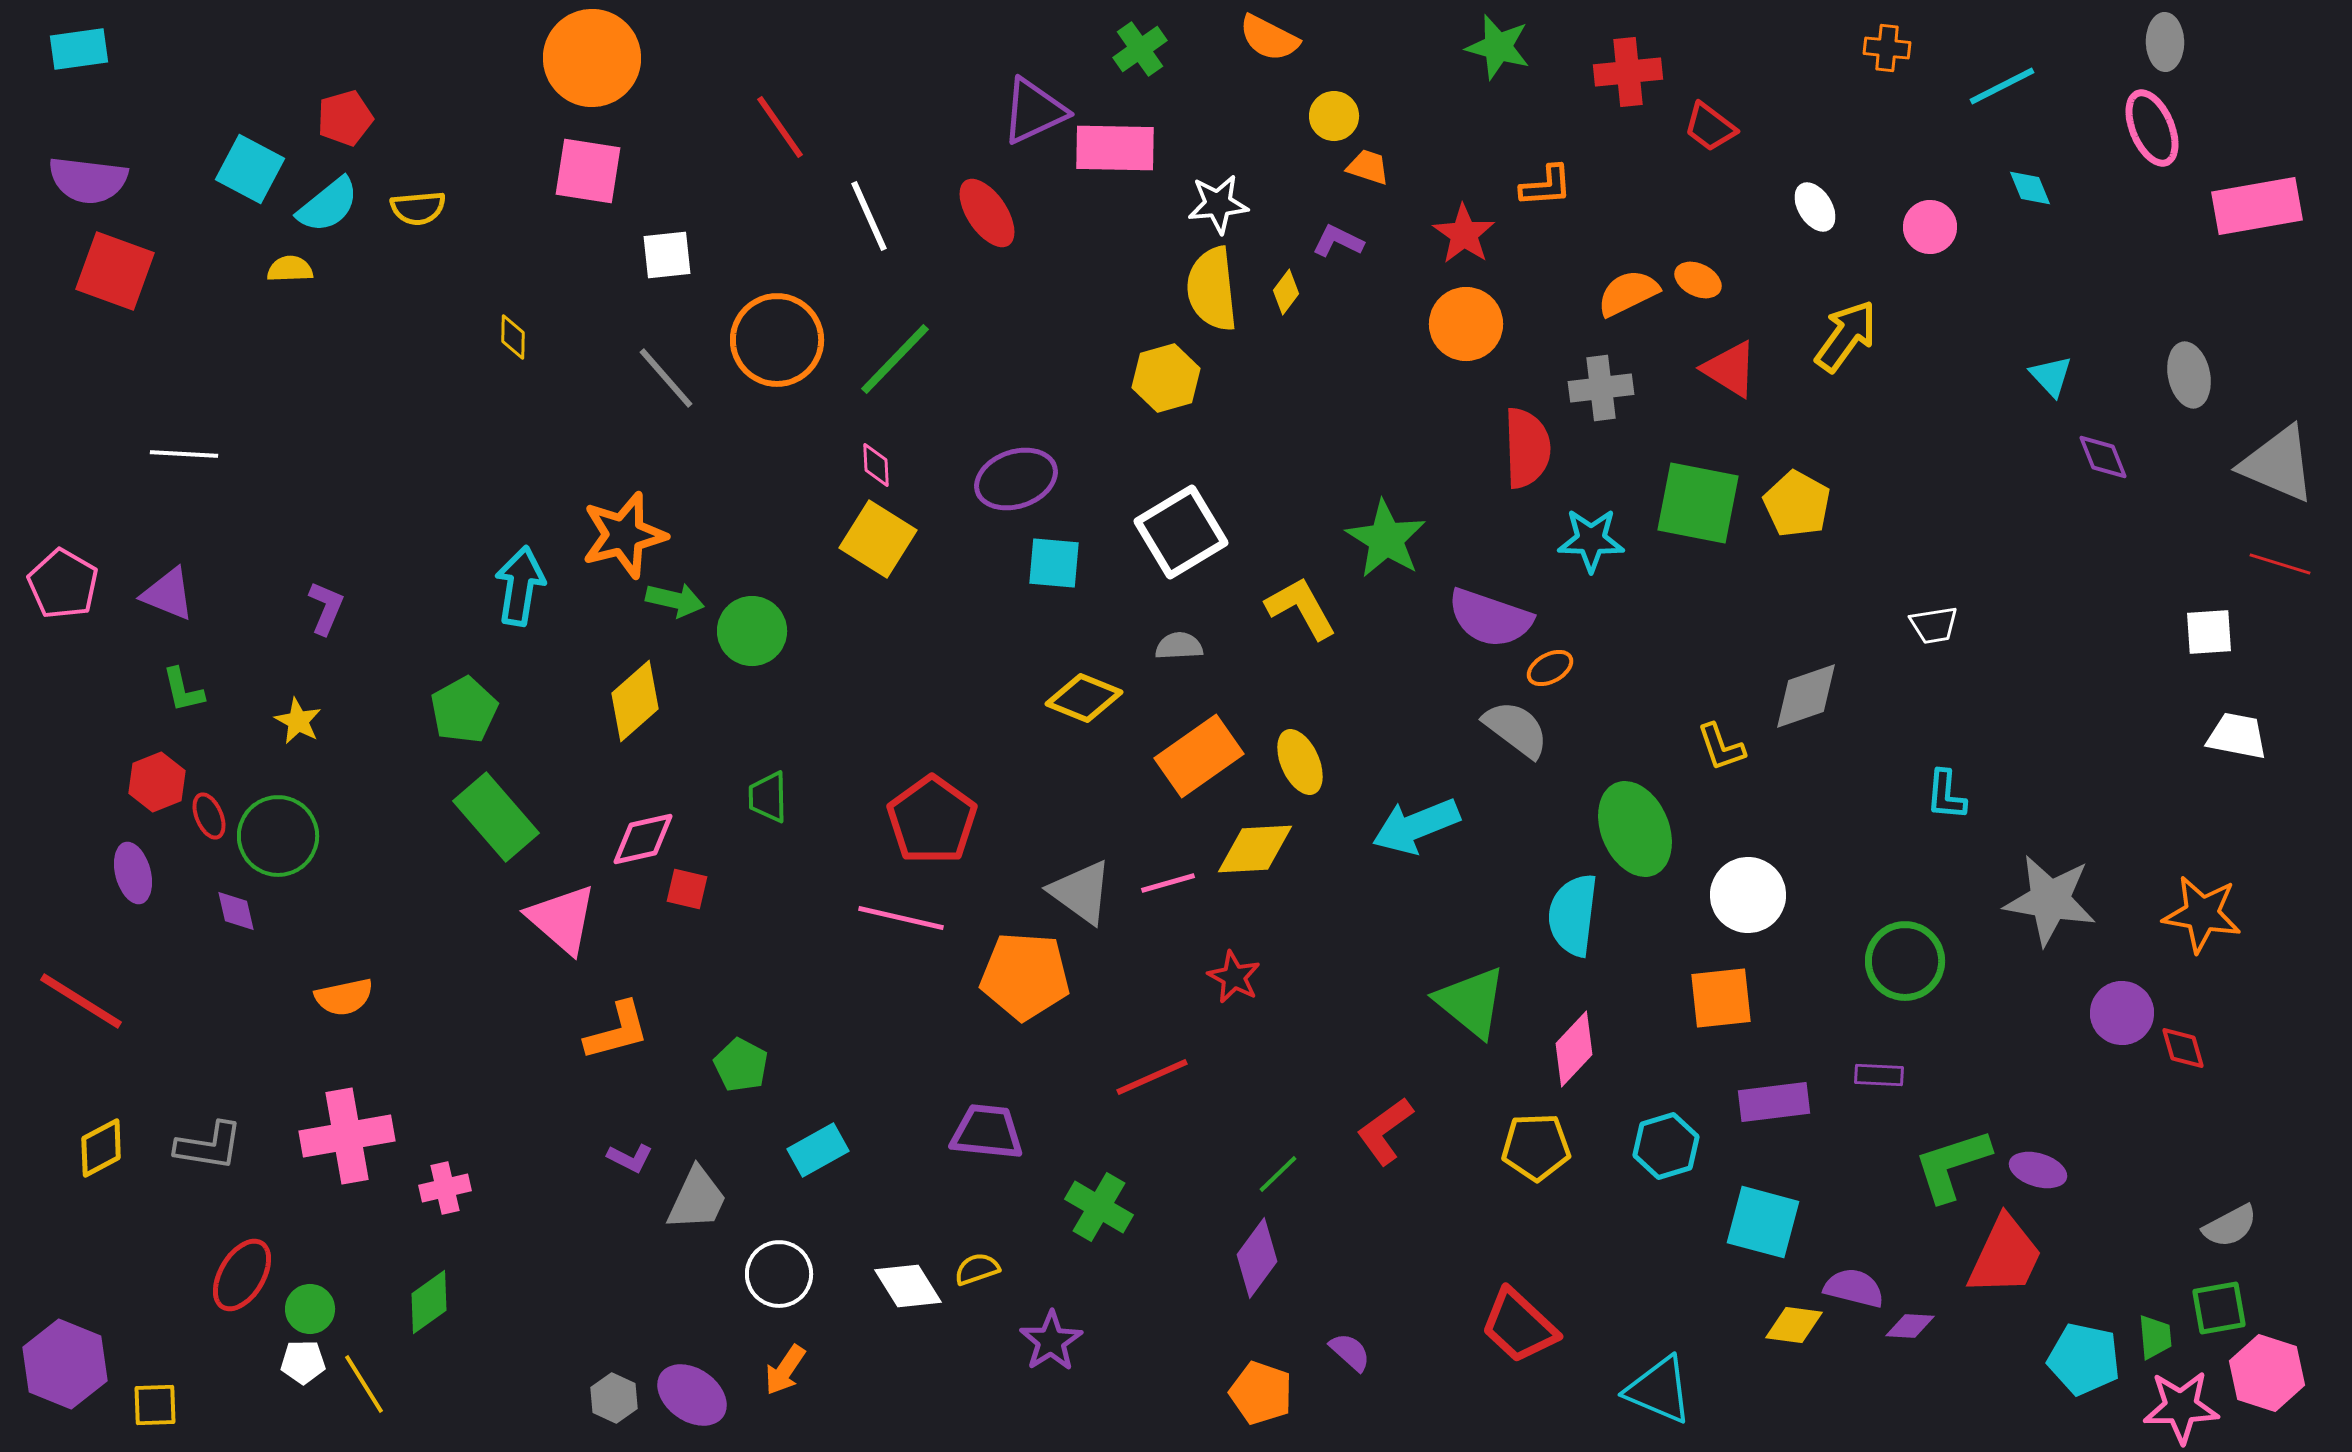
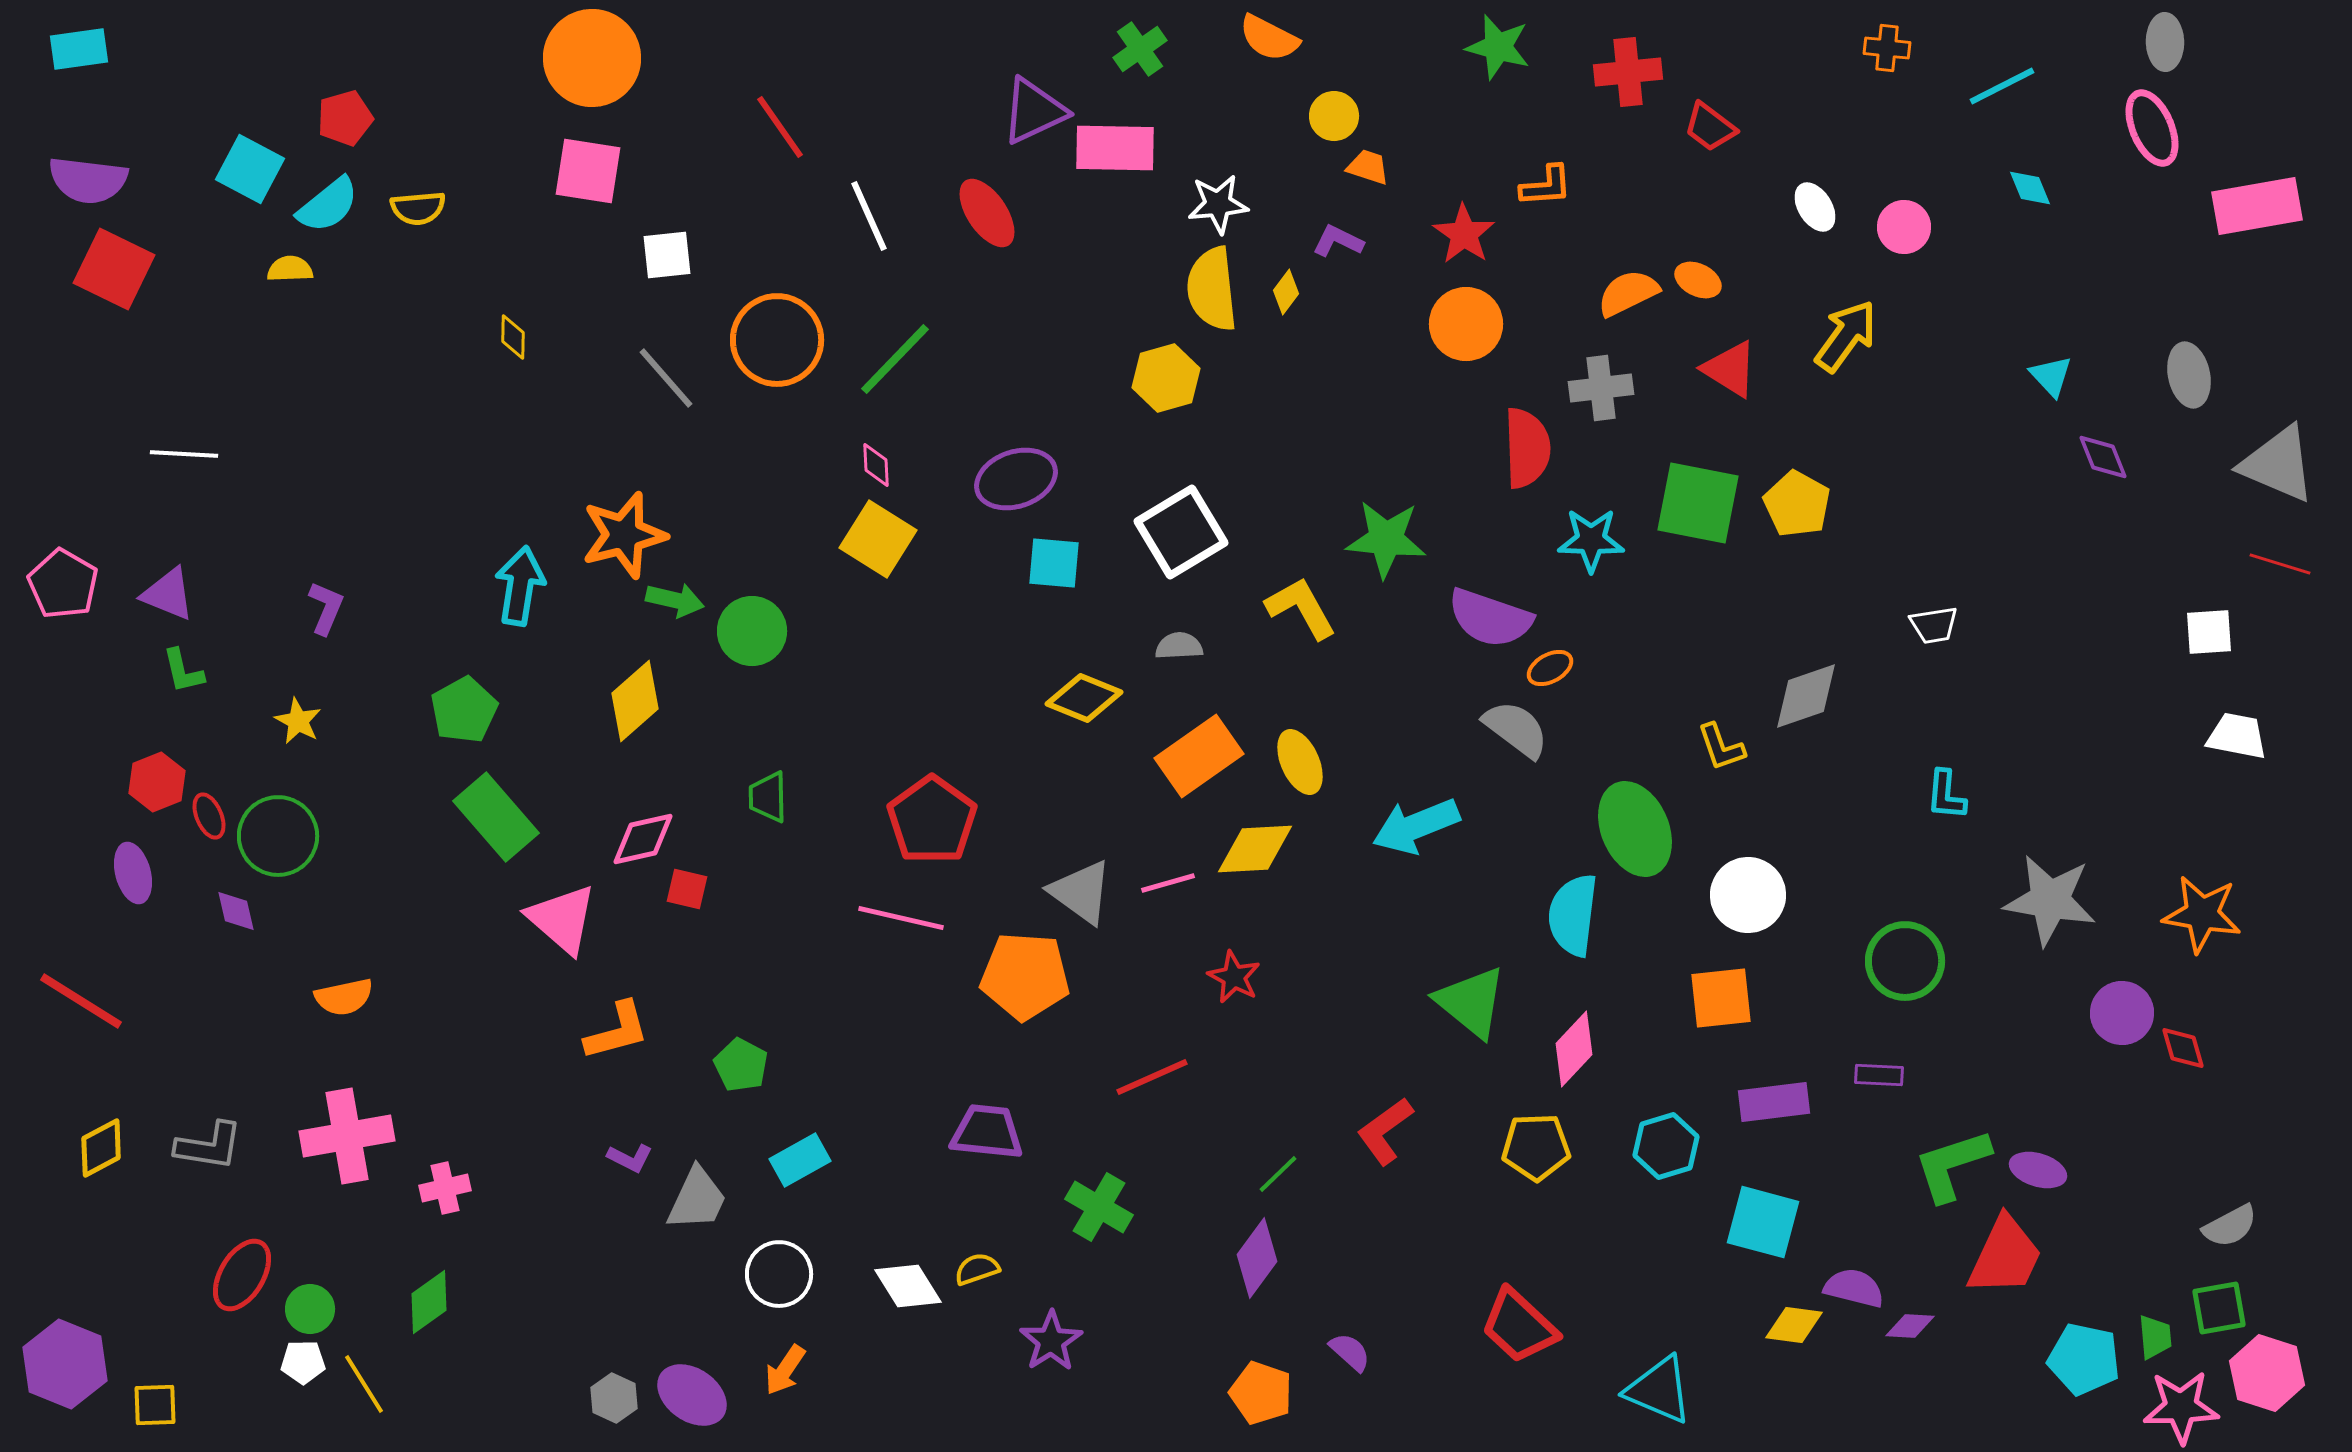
pink circle at (1930, 227): moved 26 px left
red square at (115, 271): moved 1 px left, 2 px up; rotated 6 degrees clockwise
green star at (1386, 539): rotated 26 degrees counterclockwise
green L-shape at (183, 690): moved 19 px up
cyan rectangle at (818, 1150): moved 18 px left, 10 px down
